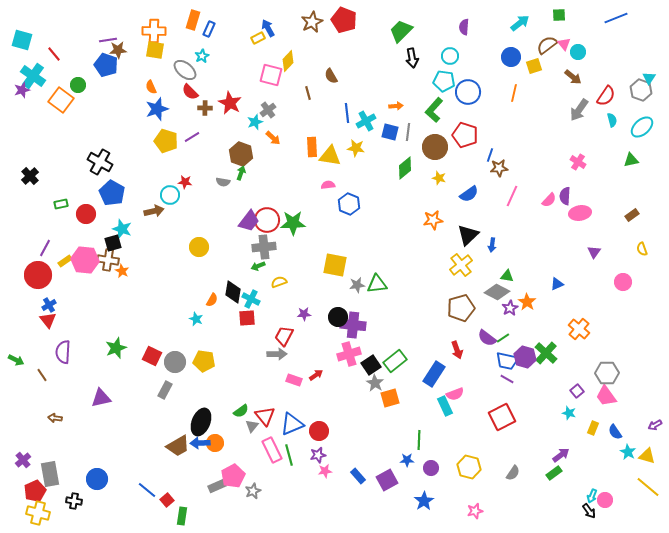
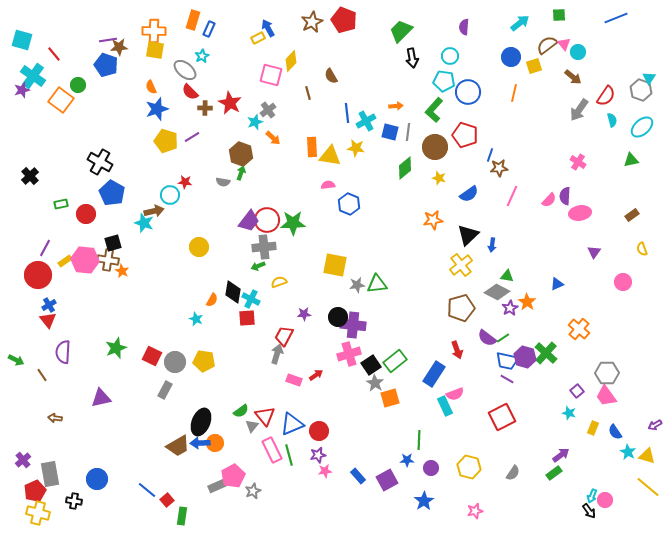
brown star at (118, 50): moved 1 px right, 3 px up
yellow diamond at (288, 61): moved 3 px right
cyan star at (122, 229): moved 22 px right, 6 px up
gray arrow at (277, 354): rotated 72 degrees counterclockwise
